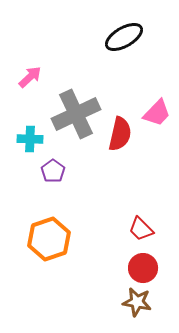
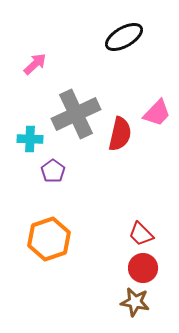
pink arrow: moved 5 px right, 13 px up
red trapezoid: moved 5 px down
brown star: moved 2 px left
